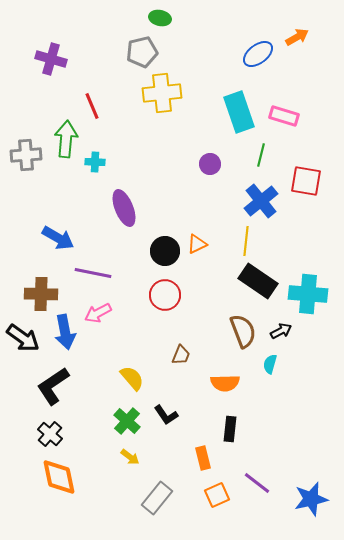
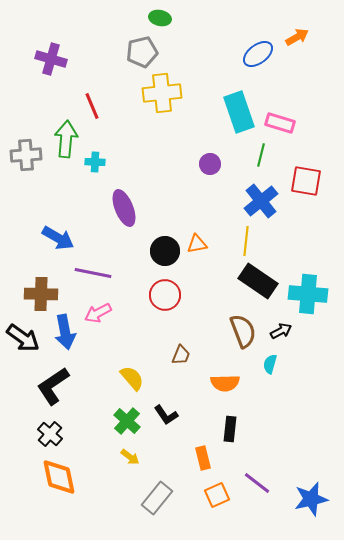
pink rectangle at (284, 116): moved 4 px left, 7 px down
orange triangle at (197, 244): rotated 15 degrees clockwise
